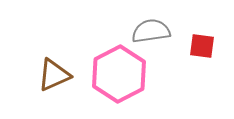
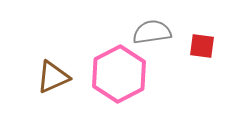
gray semicircle: moved 1 px right, 1 px down
brown triangle: moved 1 px left, 2 px down
